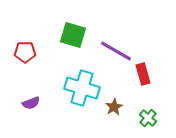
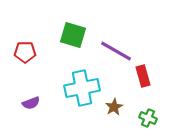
red rectangle: moved 2 px down
cyan cross: rotated 28 degrees counterclockwise
green cross: rotated 18 degrees counterclockwise
